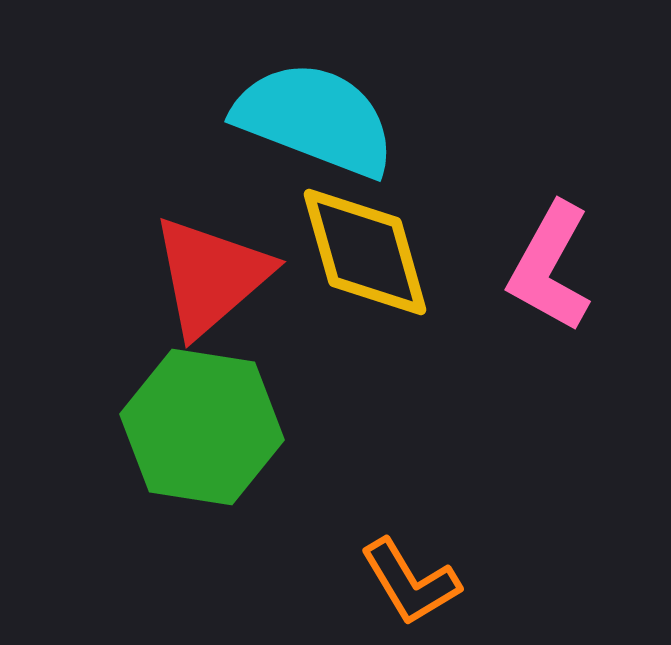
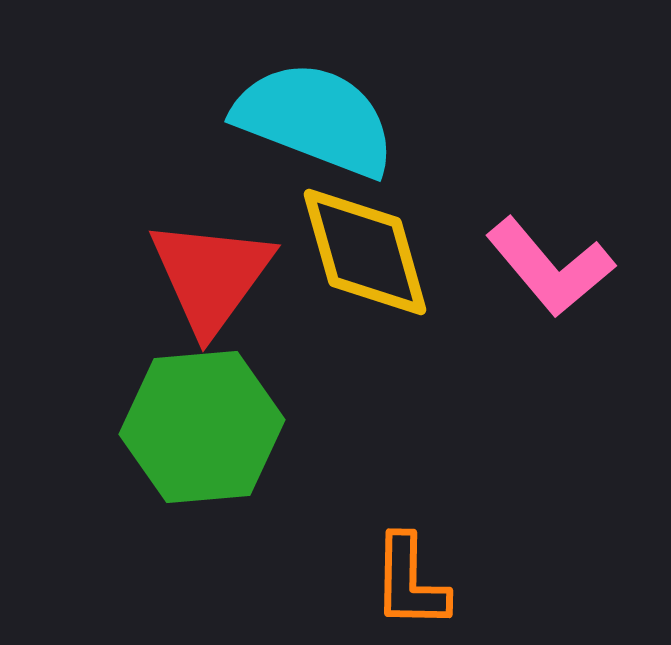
pink L-shape: rotated 69 degrees counterclockwise
red triangle: rotated 13 degrees counterclockwise
green hexagon: rotated 14 degrees counterclockwise
orange L-shape: rotated 32 degrees clockwise
